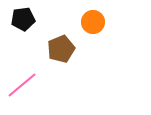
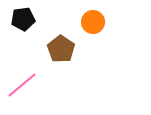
brown pentagon: rotated 16 degrees counterclockwise
